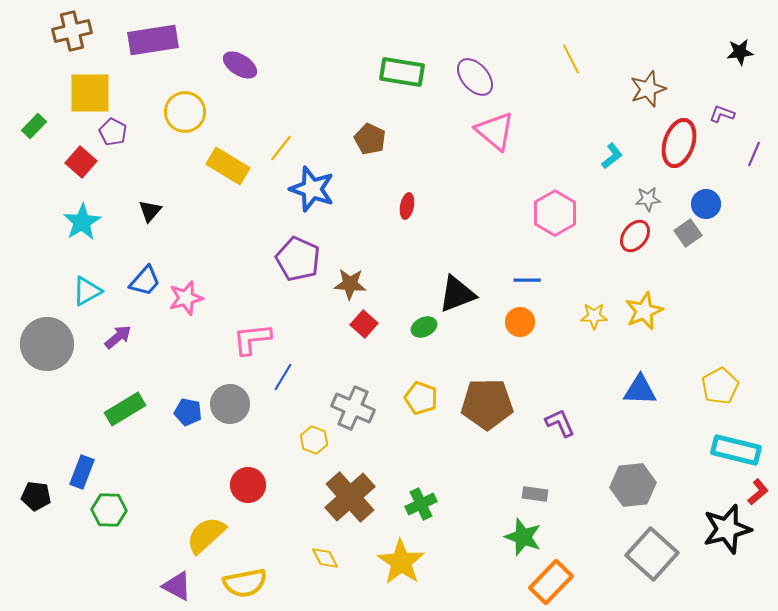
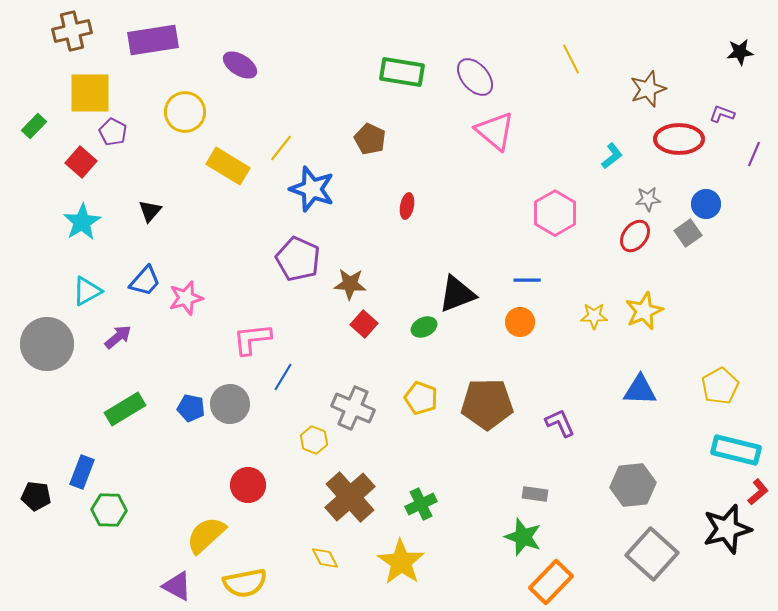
red ellipse at (679, 143): moved 4 px up; rotated 72 degrees clockwise
blue pentagon at (188, 412): moved 3 px right, 4 px up
